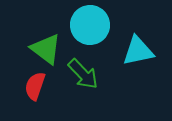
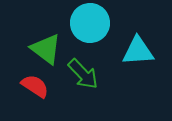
cyan circle: moved 2 px up
cyan triangle: rotated 8 degrees clockwise
red semicircle: rotated 104 degrees clockwise
